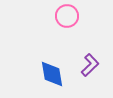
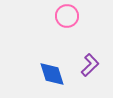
blue diamond: rotated 8 degrees counterclockwise
